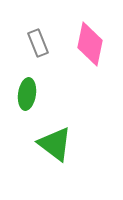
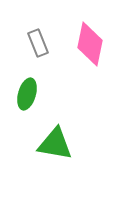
green ellipse: rotated 8 degrees clockwise
green triangle: rotated 27 degrees counterclockwise
